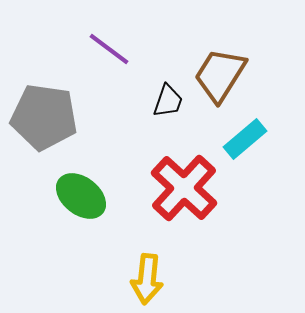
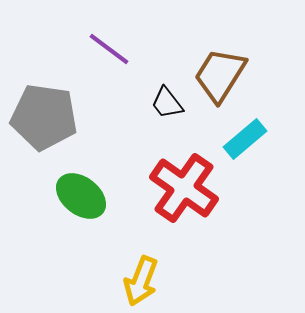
black trapezoid: moved 1 px left, 2 px down; rotated 123 degrees clockwise
red cross: rotated 8 degrees counterclockwise
yellow arrow: moved 6 px left, 2 px down; rotated 15 degrees clockwise
